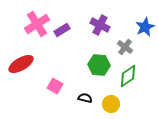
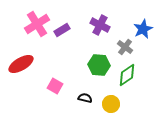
blue star: moved 2 px left, 2 px down
green diamond: moved 1 px left, 1 px up
